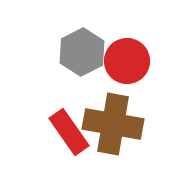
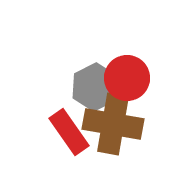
gray hexagon: moved 13 px right, 35 px down
red circle: moved 17 px down
